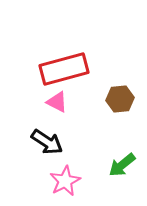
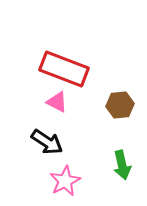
red rectangle: rotated 36 degrees clockwise
brown hexagon: moved 6 px down
green arrow: rotated 64 degrees counterclockwise
